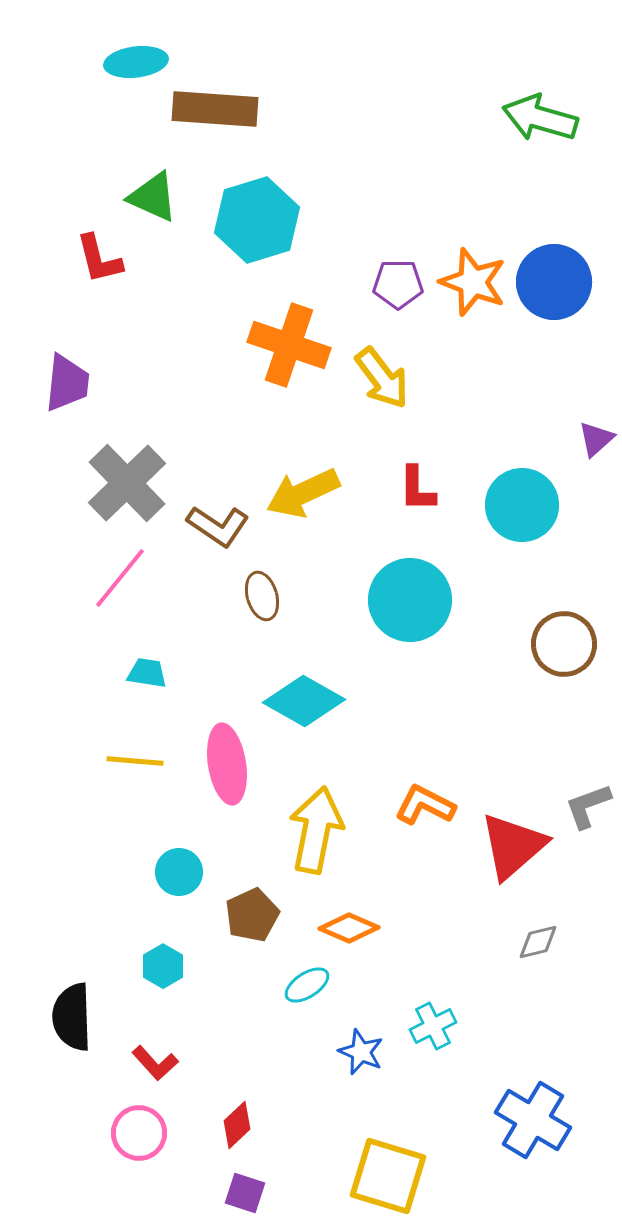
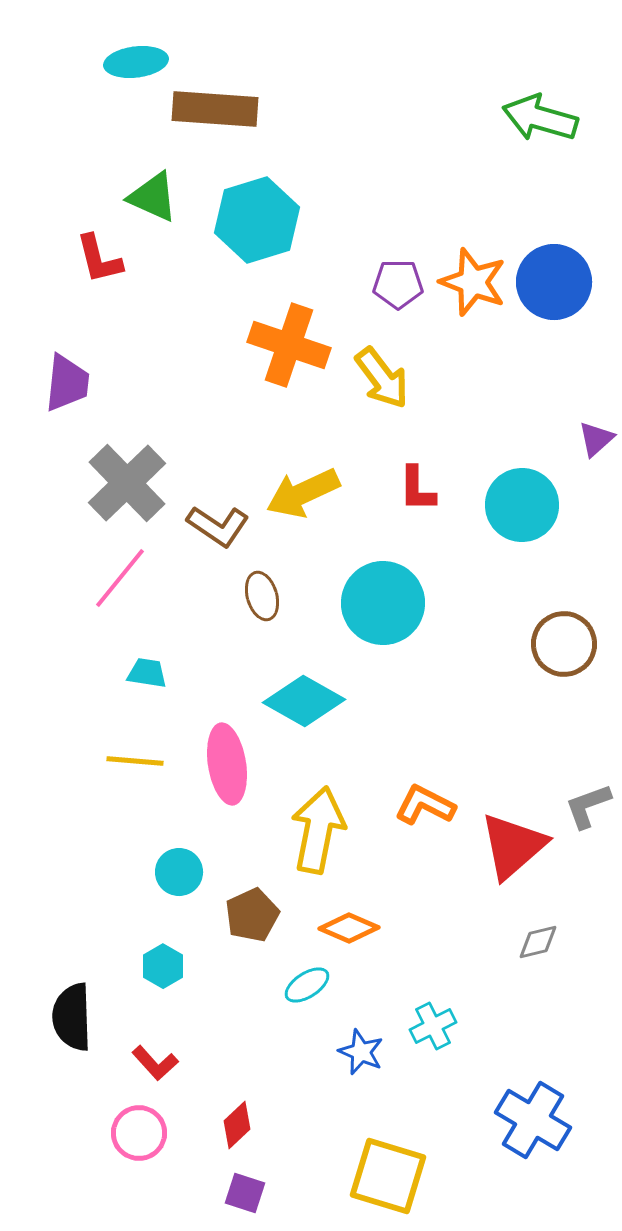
cyan circle at (410, 600): moved 27 px left, 3 px down
yellow arrow at (316, 830): moved 2 px right
